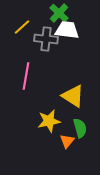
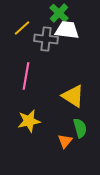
yellow line: moved 1 px down
yellow star: moved 20 px left
orange triangle: moved 2 px left
